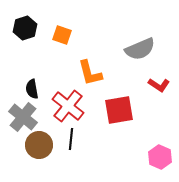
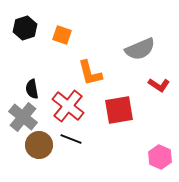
black line: rotated 75 degrees counterclockwise
